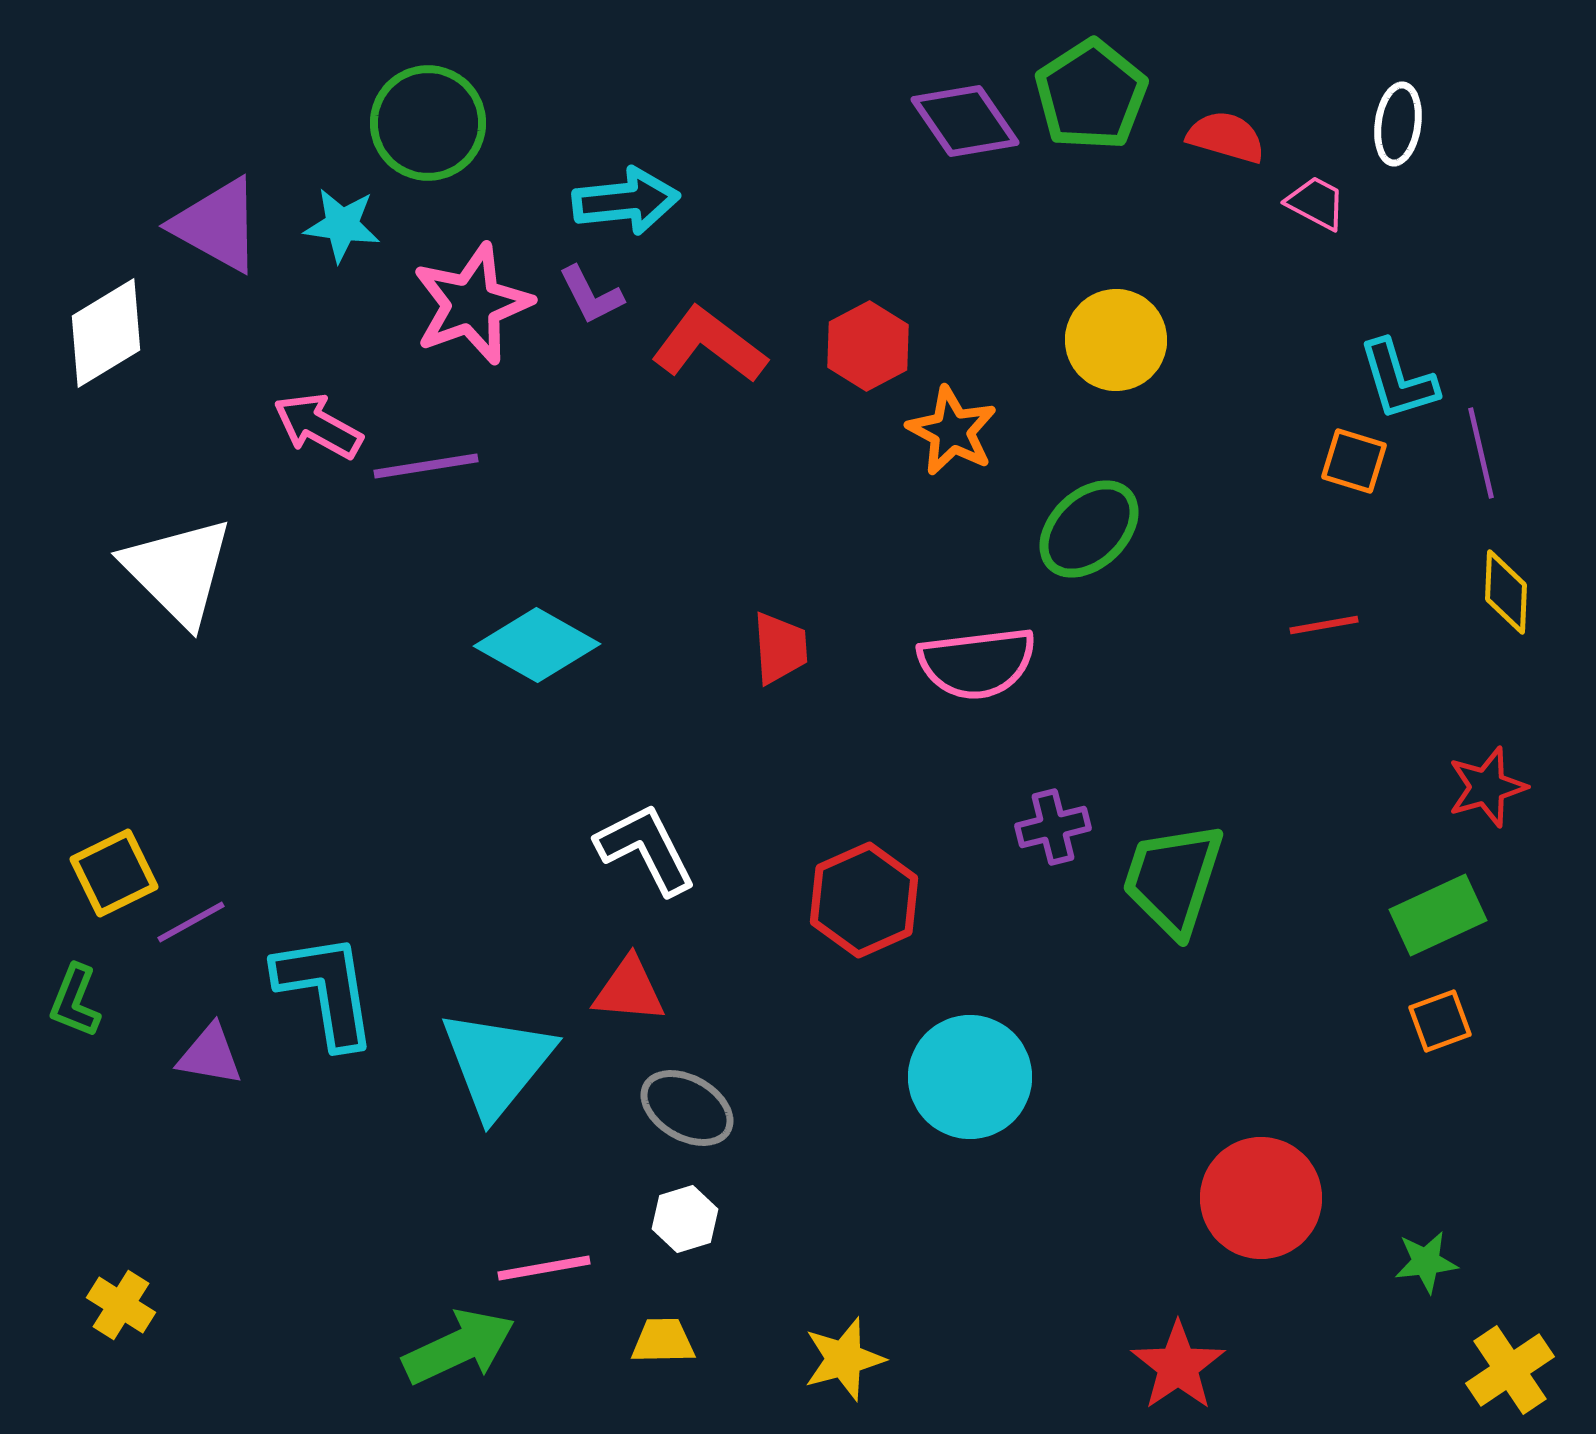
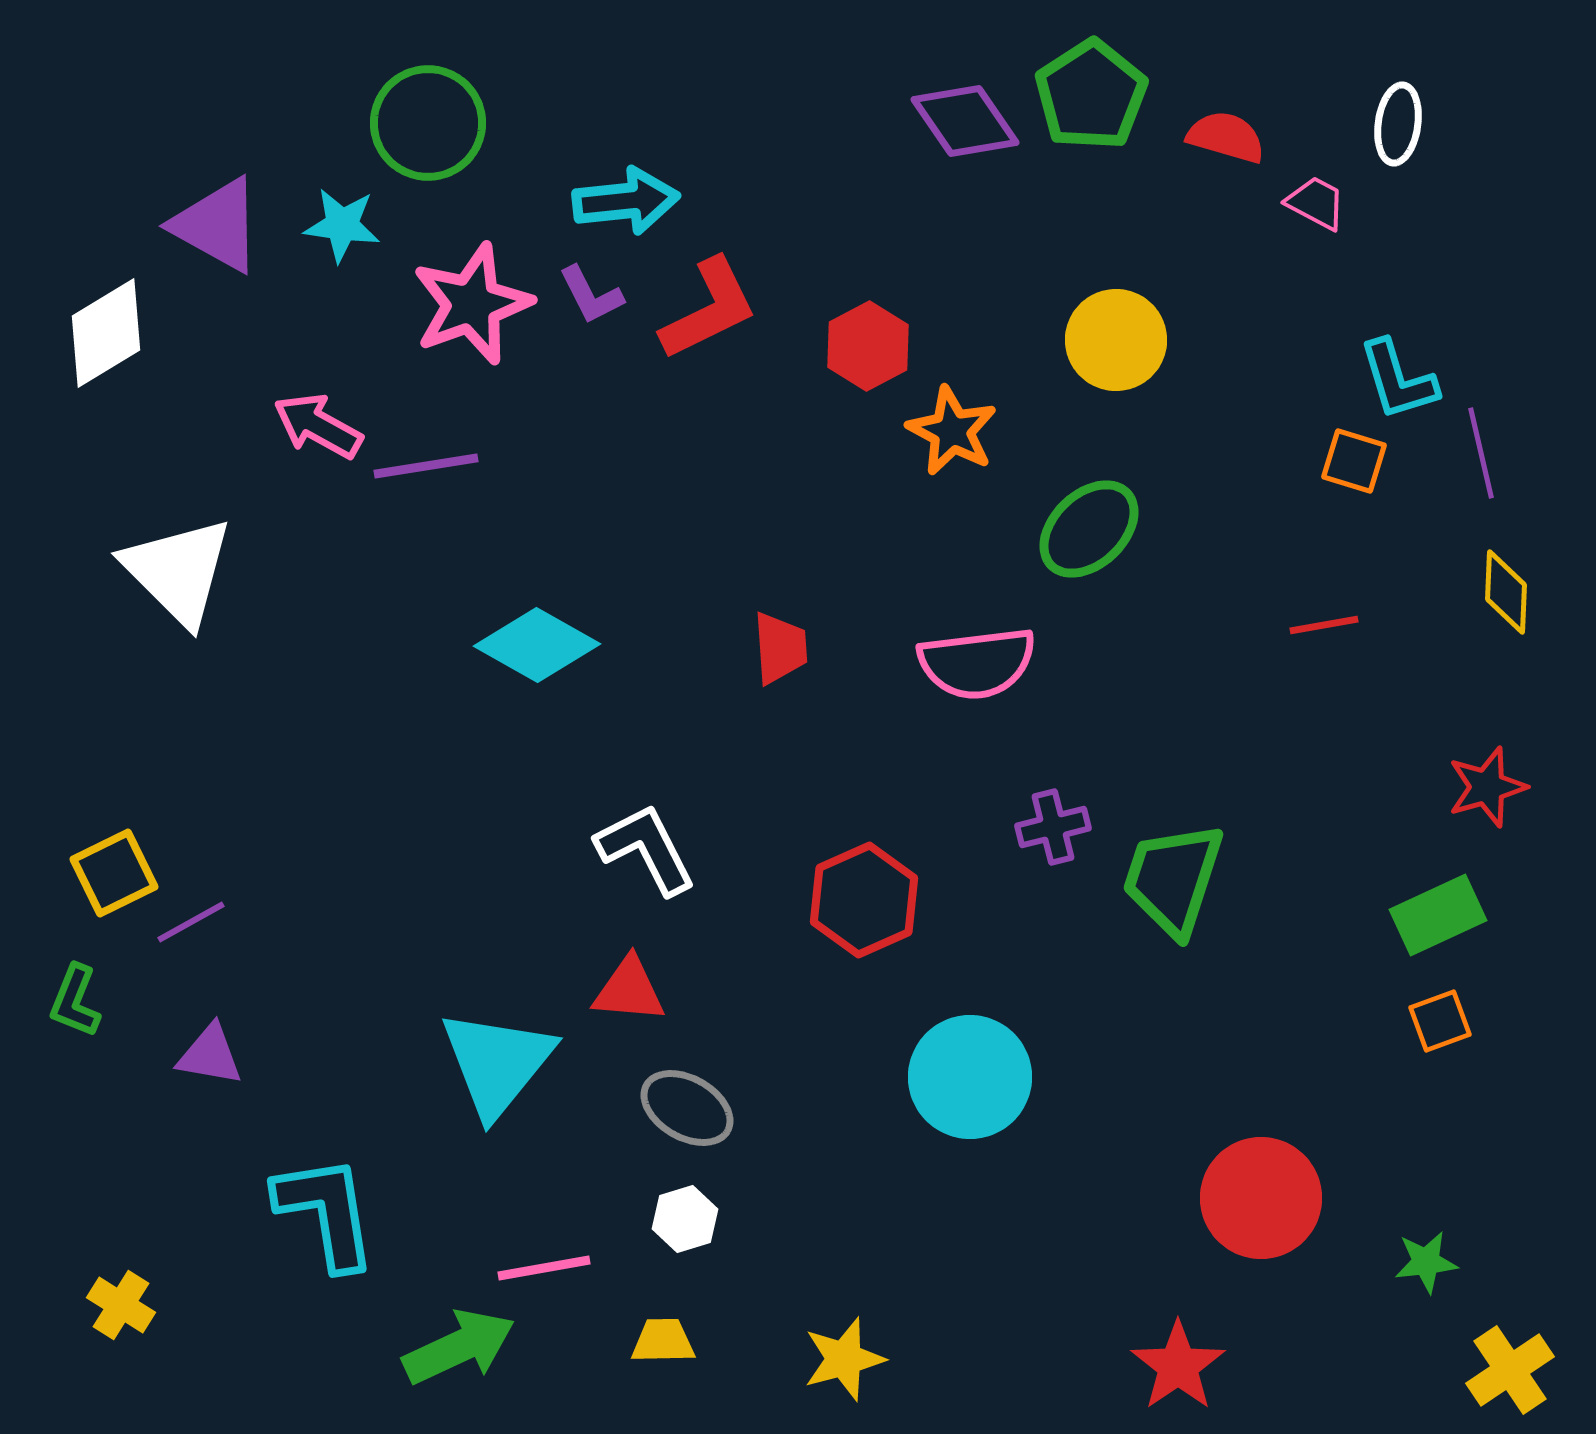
red L-shape at (709, 345): moved 36 px up; rotated 117 degrees clockwise
cyan L-shape at (326, 990): moved 222 px down
